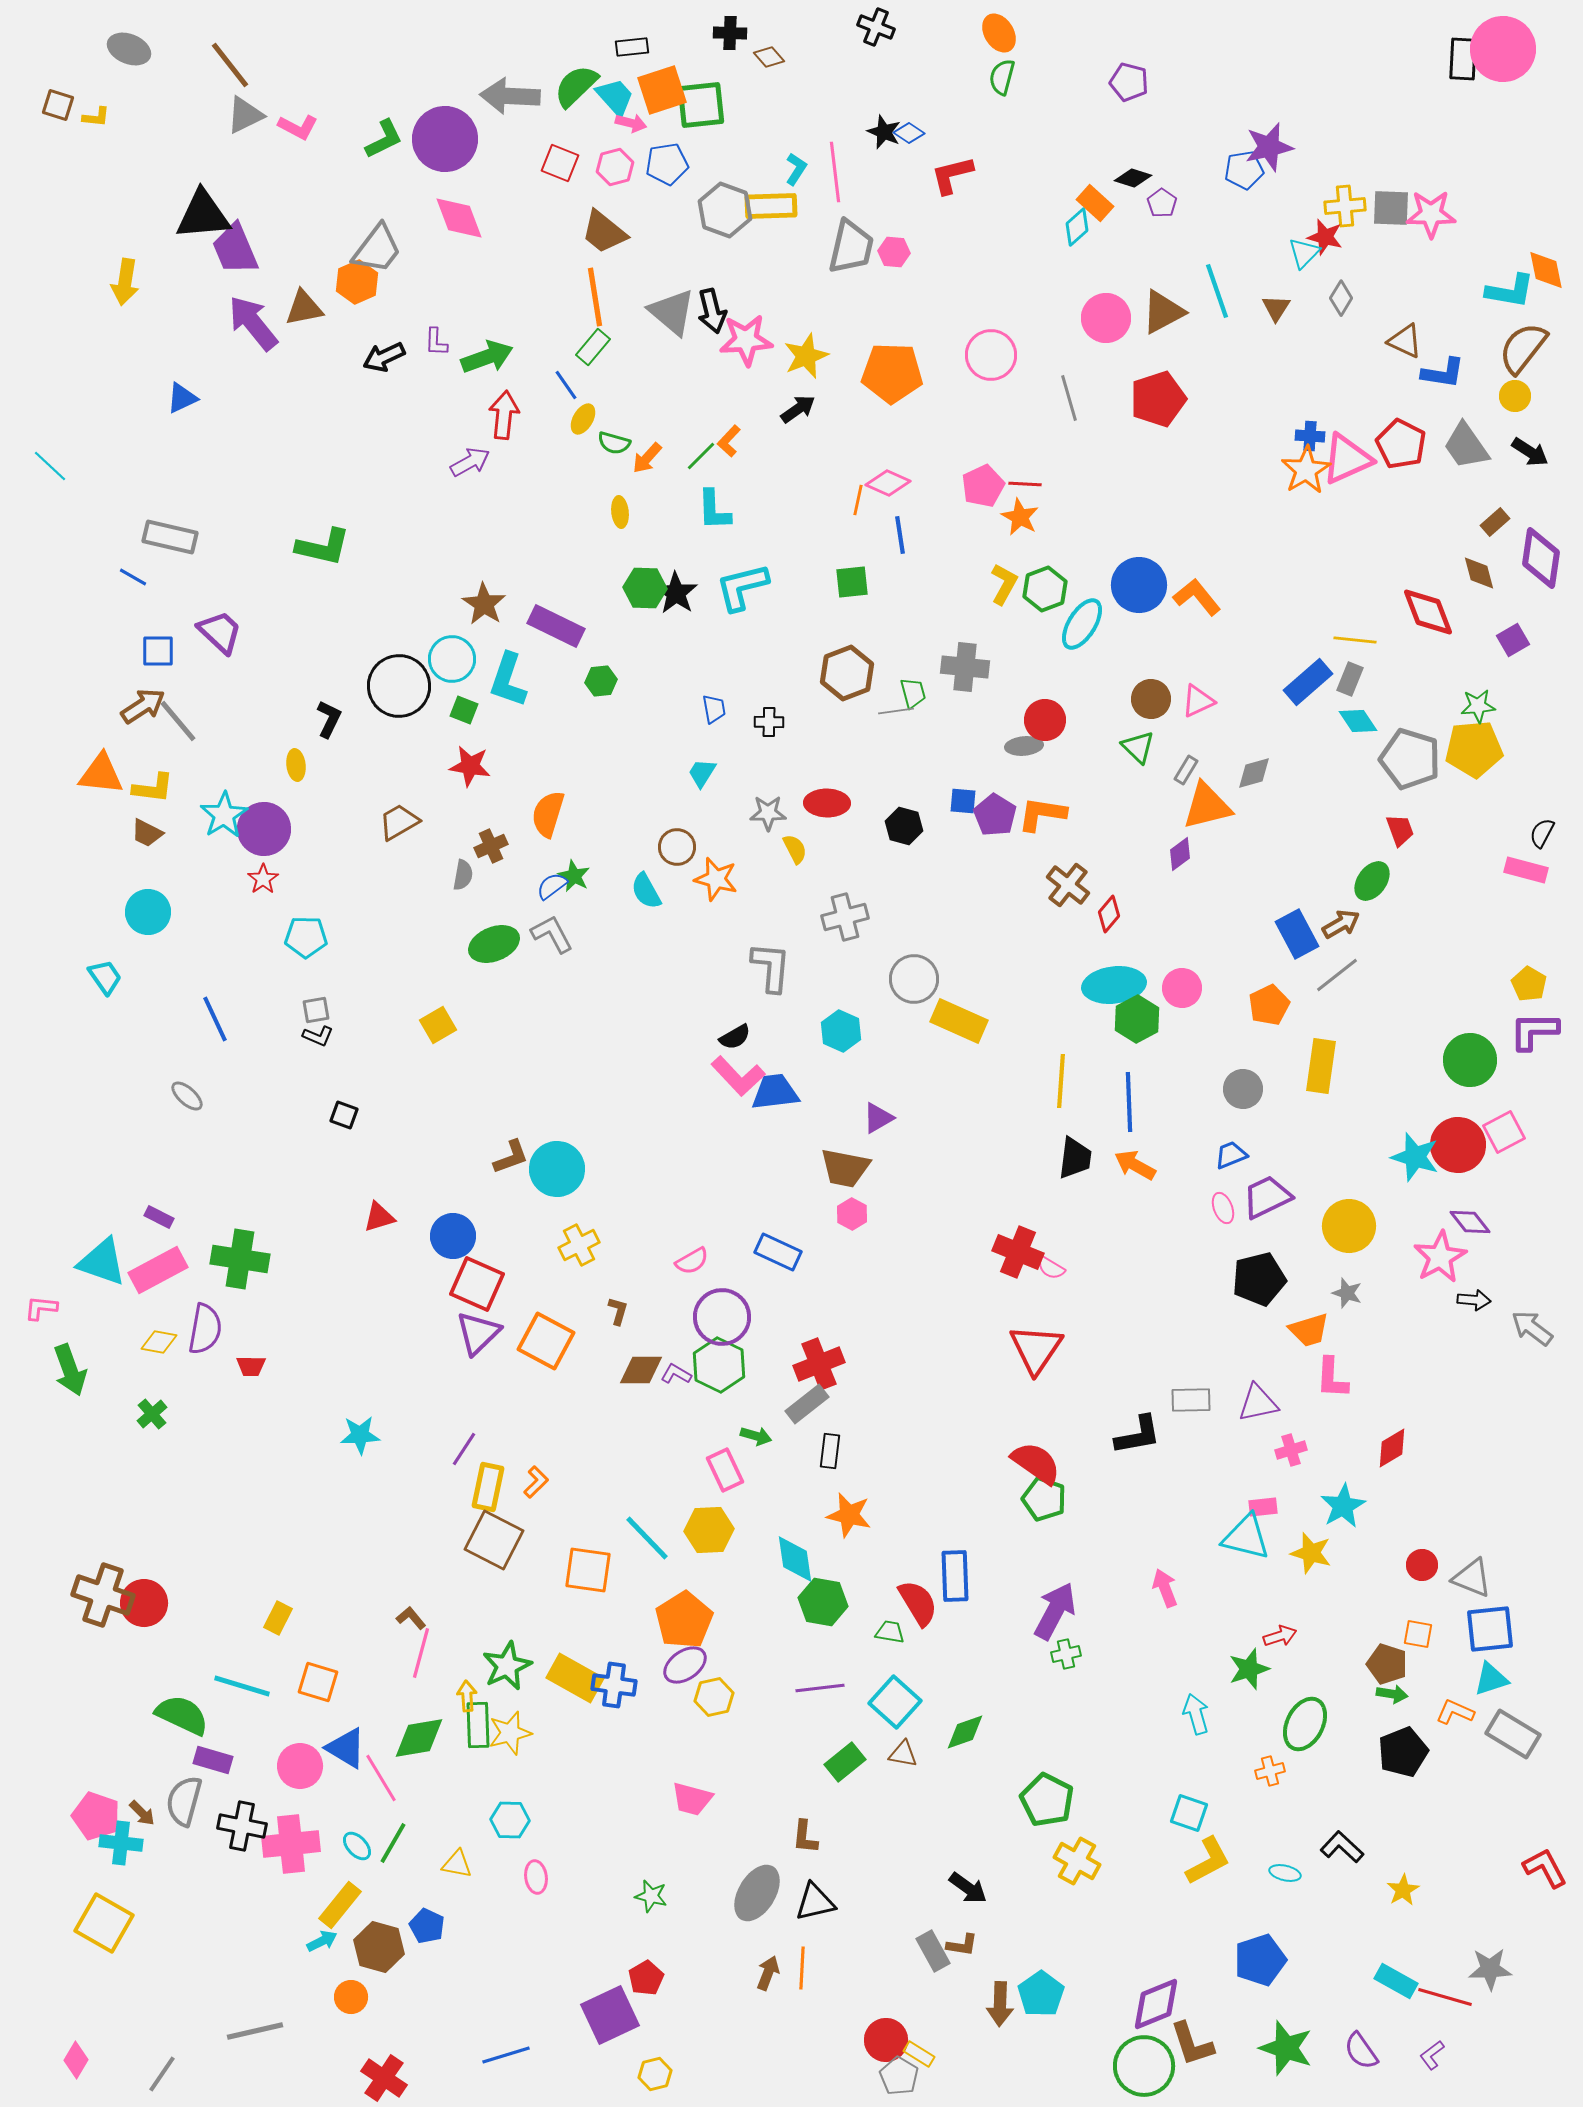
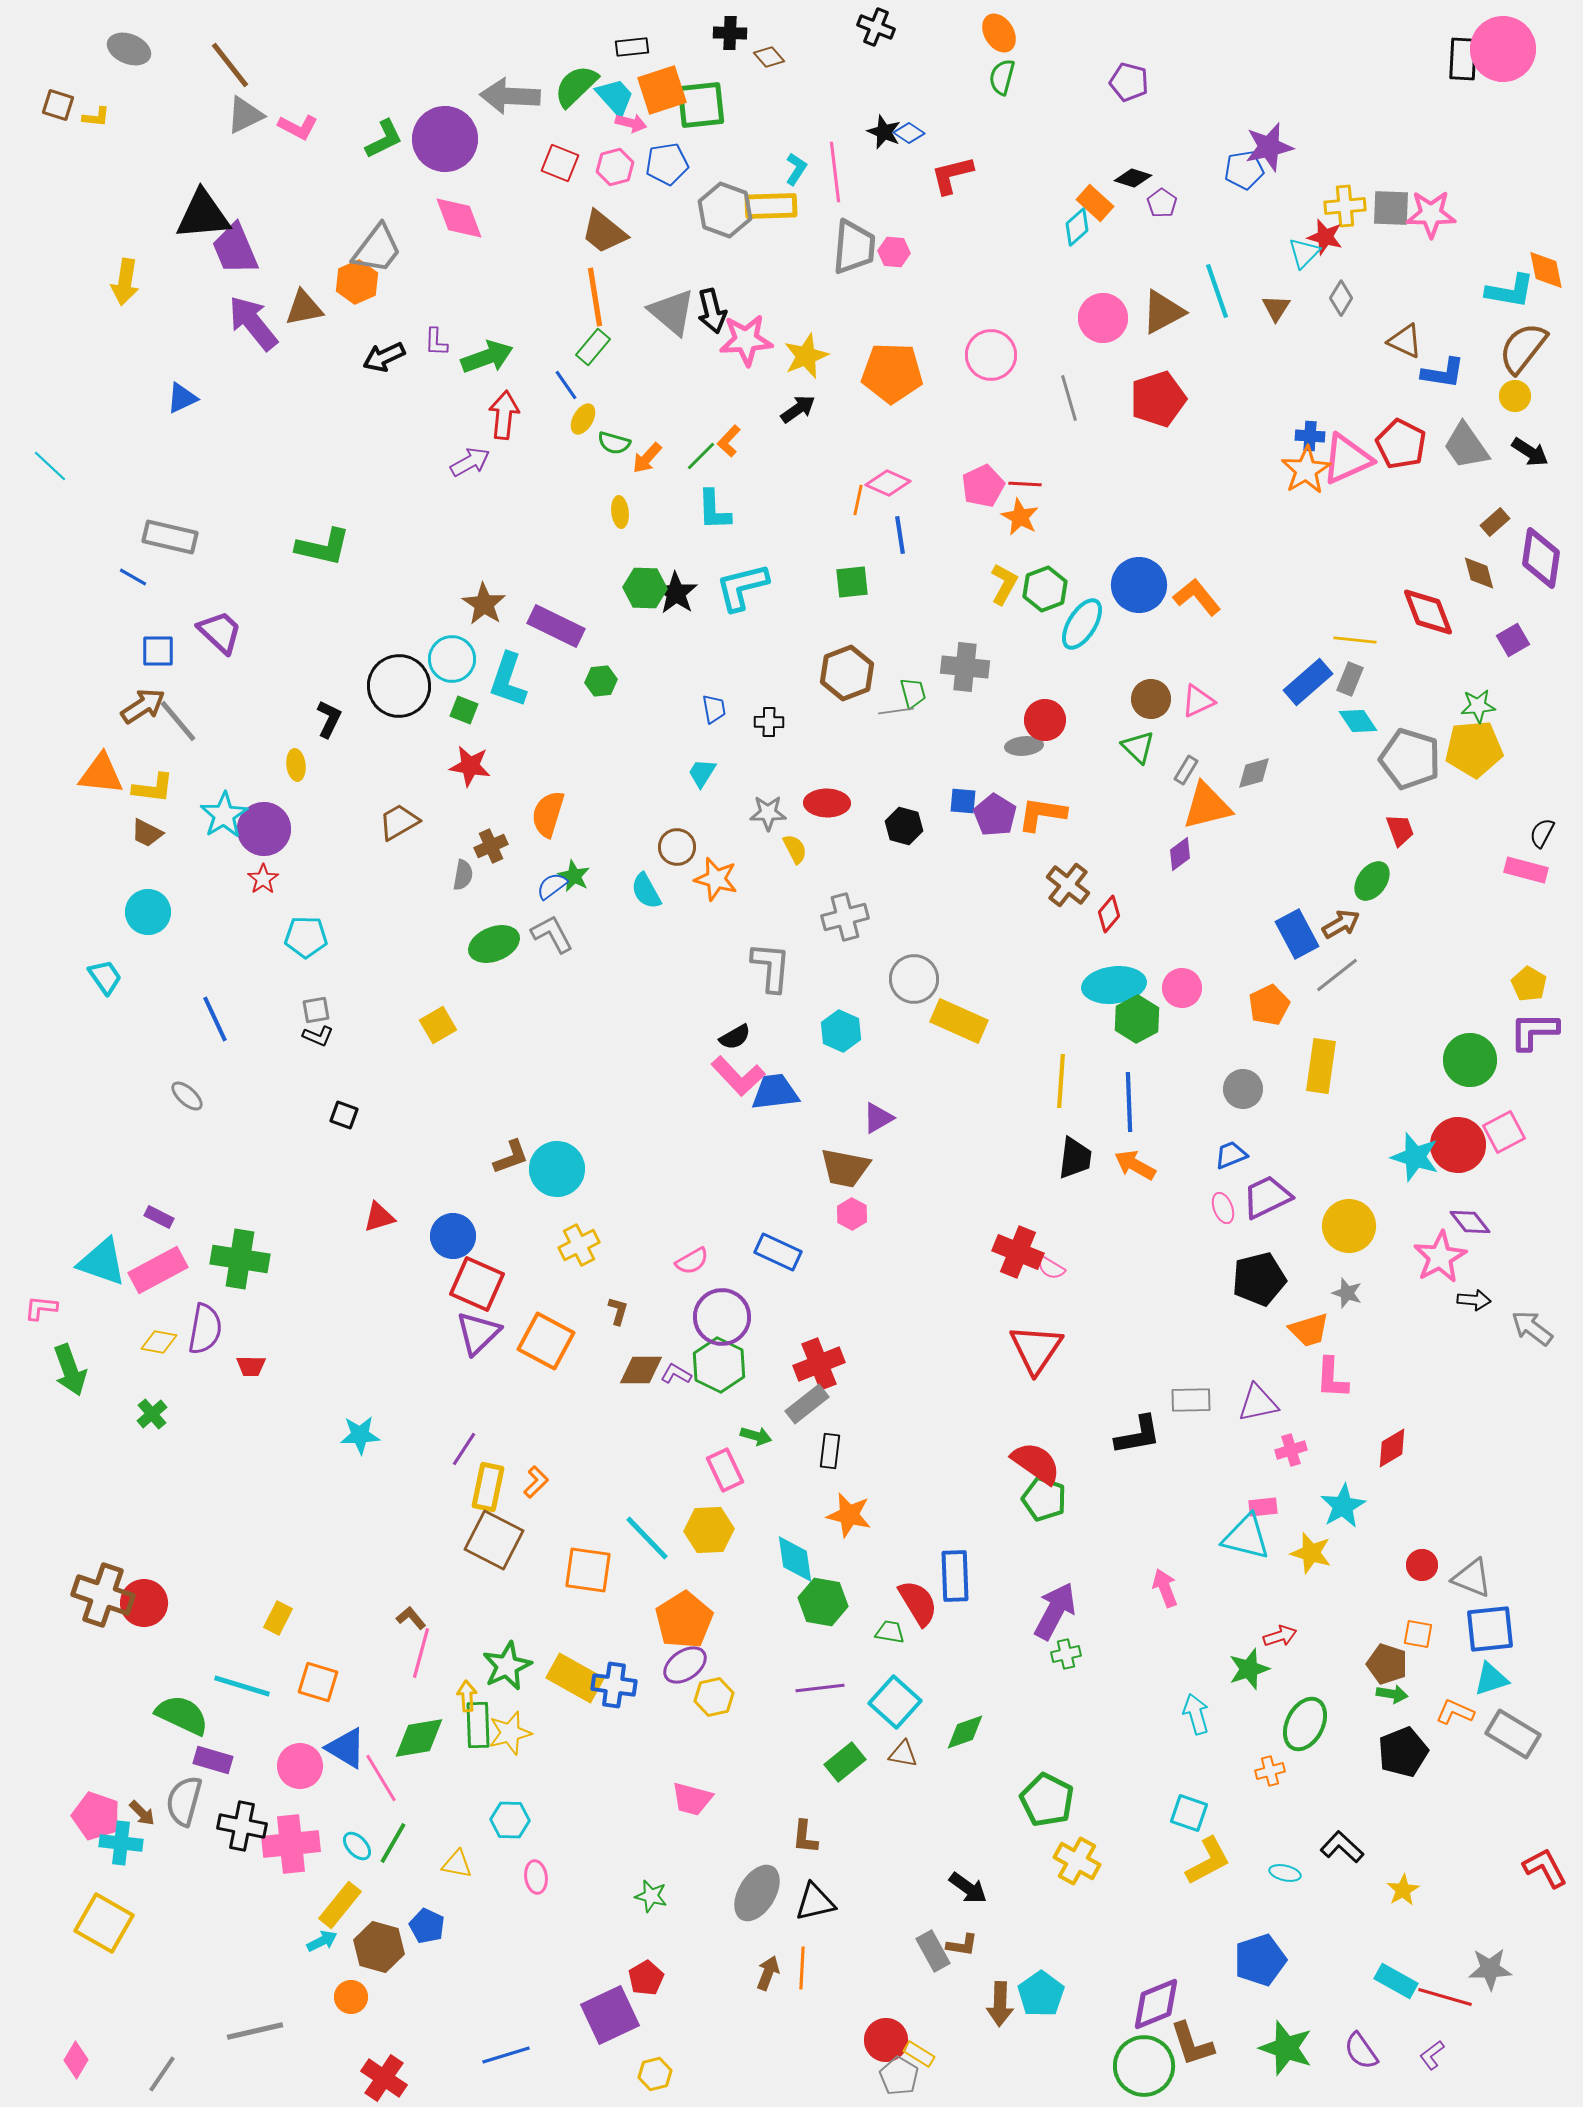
gray trapezoid at (851, 247): moved 3 px right; rotated 8 degrees counterclockwise
pink circle at (1106, 318): moved 3 px left
